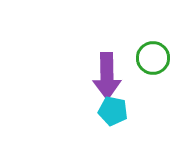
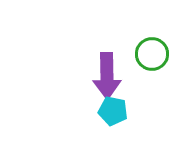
green circle: moved 1 px left, 4 px up
